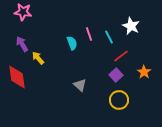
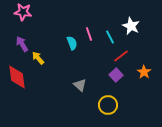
cyan line: moved 1 px right
yellow circle: moved 11 px left, 5 px down
